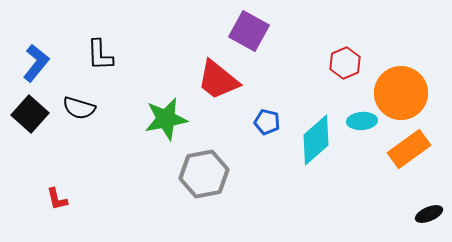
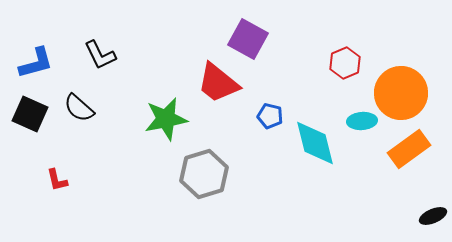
purple square: moved 1 px left, 8 px down
black L-shape: rotated 24 degrees counterclockwise
blue L-shape: rotated 36 degrees clockwise
red trapezoid: moved 3 px down
black semicircle: rotated 24 degrees clockwise
black square: rotated 18 degrees counterclockwise
blue pentagon: moved 3 px right, 6 px up
cyan diamond: moved 1 px left, 3 px down; rotated 63 degrees counterclockwise
gray hexagon: rotated 6 degrees counterclockwise
red L-shape: moved 19 px up
black ellipse: moved 4 px right, 2 px down
